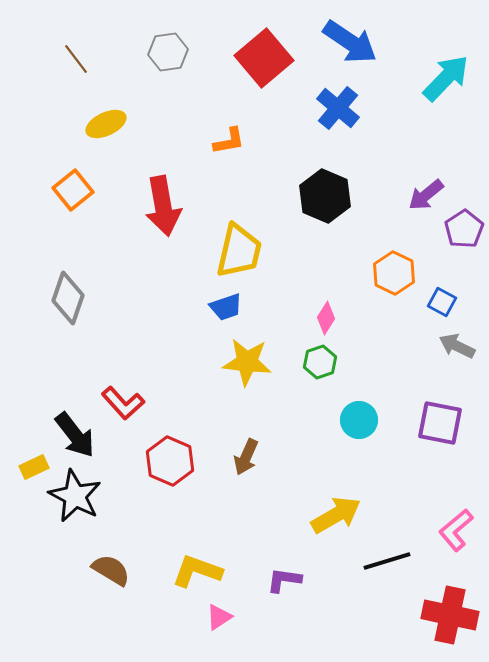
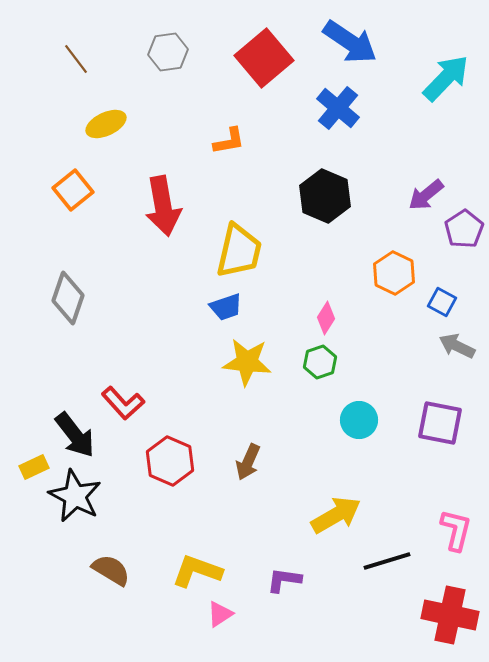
brown arrow: moved 2 px right, 5 px down
pink L-shape: rotated 144 degrees clockwise
pink triangle: moved 1 px right, 3 px up
